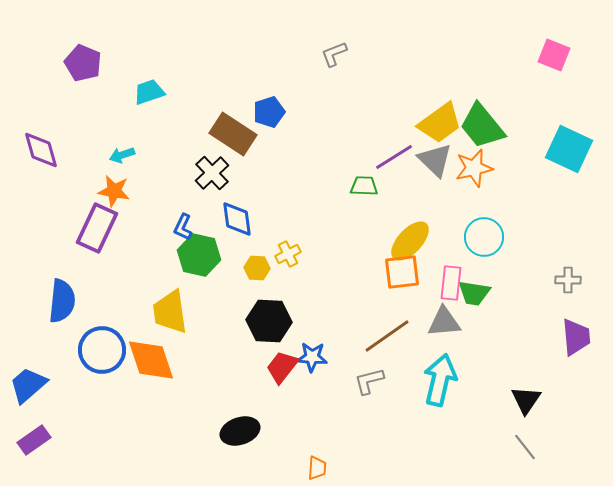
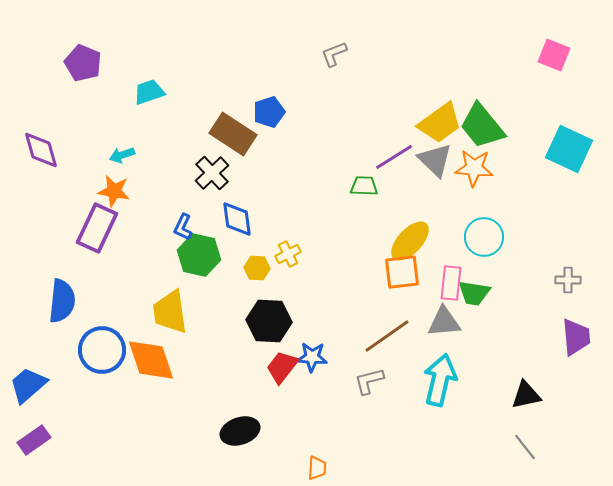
orange star at (474, 168): rotated 18 degrees clockwise
black triangle at (526, 400): moved 5 px up; rotated 44 degrees clockwise
